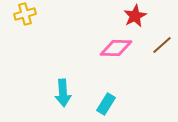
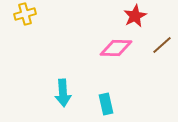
cyan rectangle: rotated 45 degrees counterclockwise
